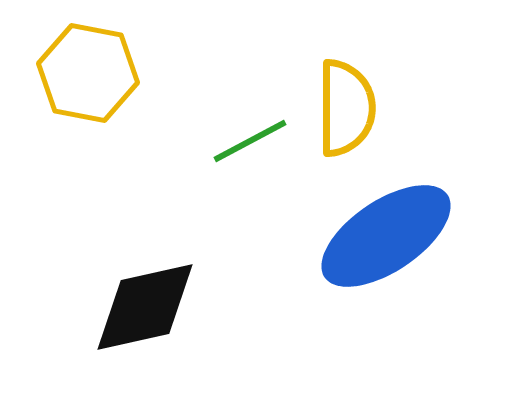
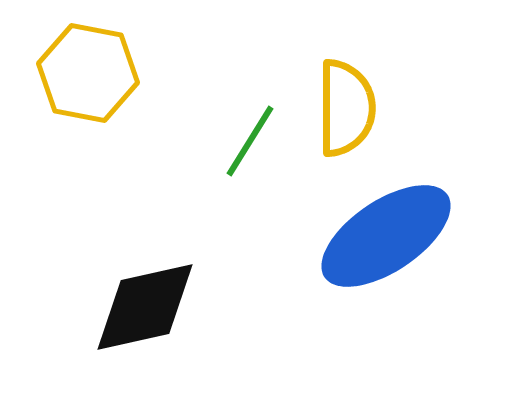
green line: rotated 30 degrees counterclockwise
